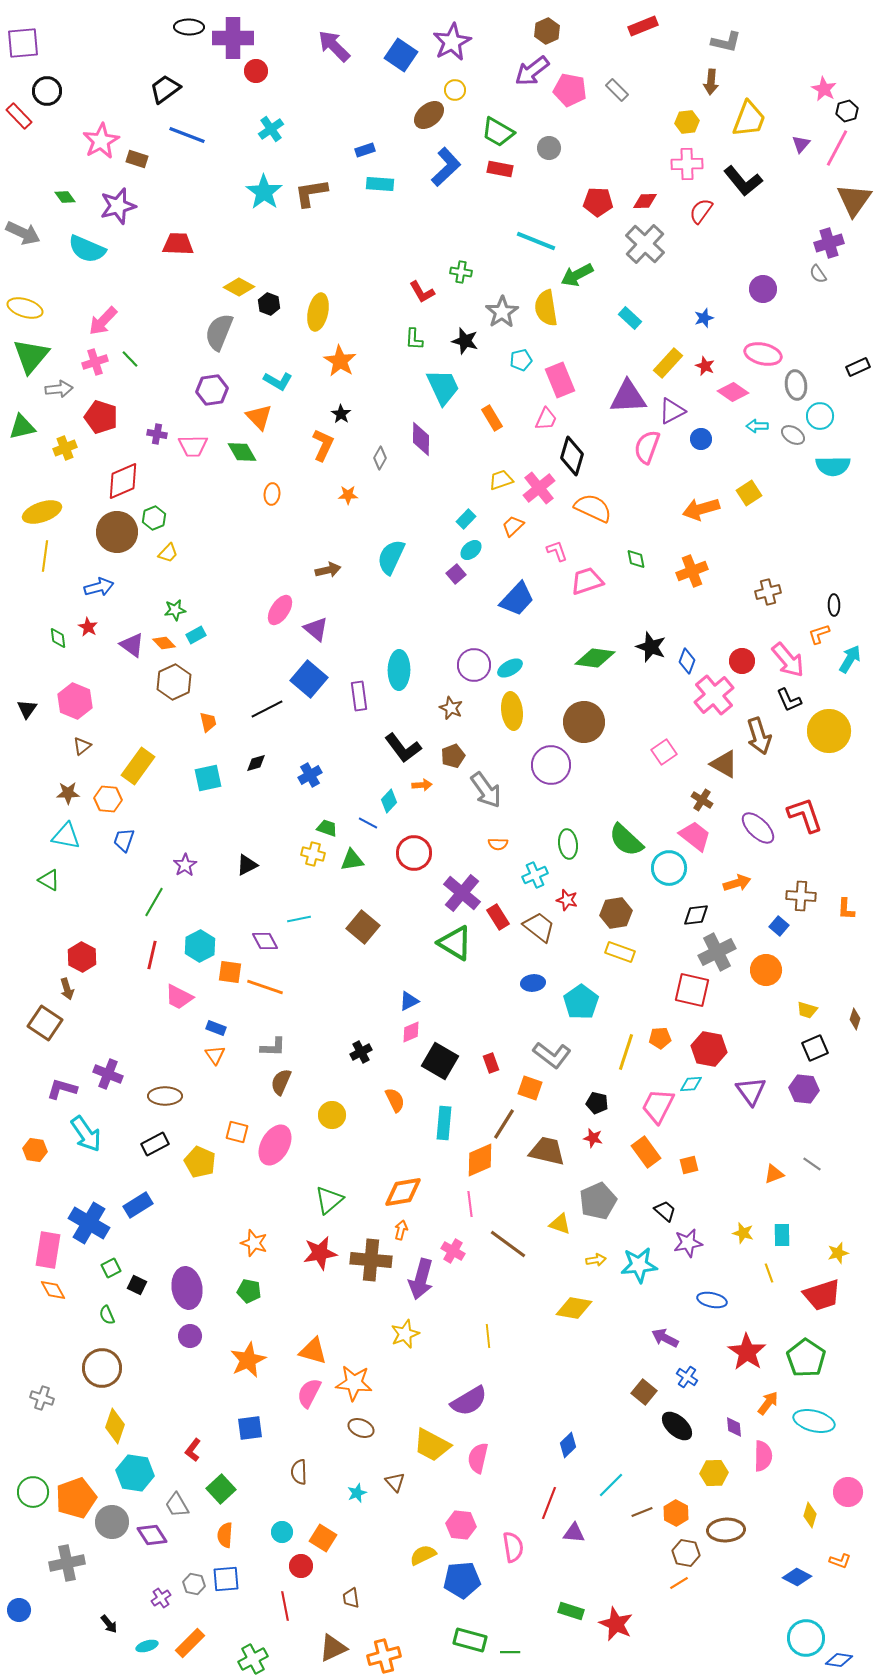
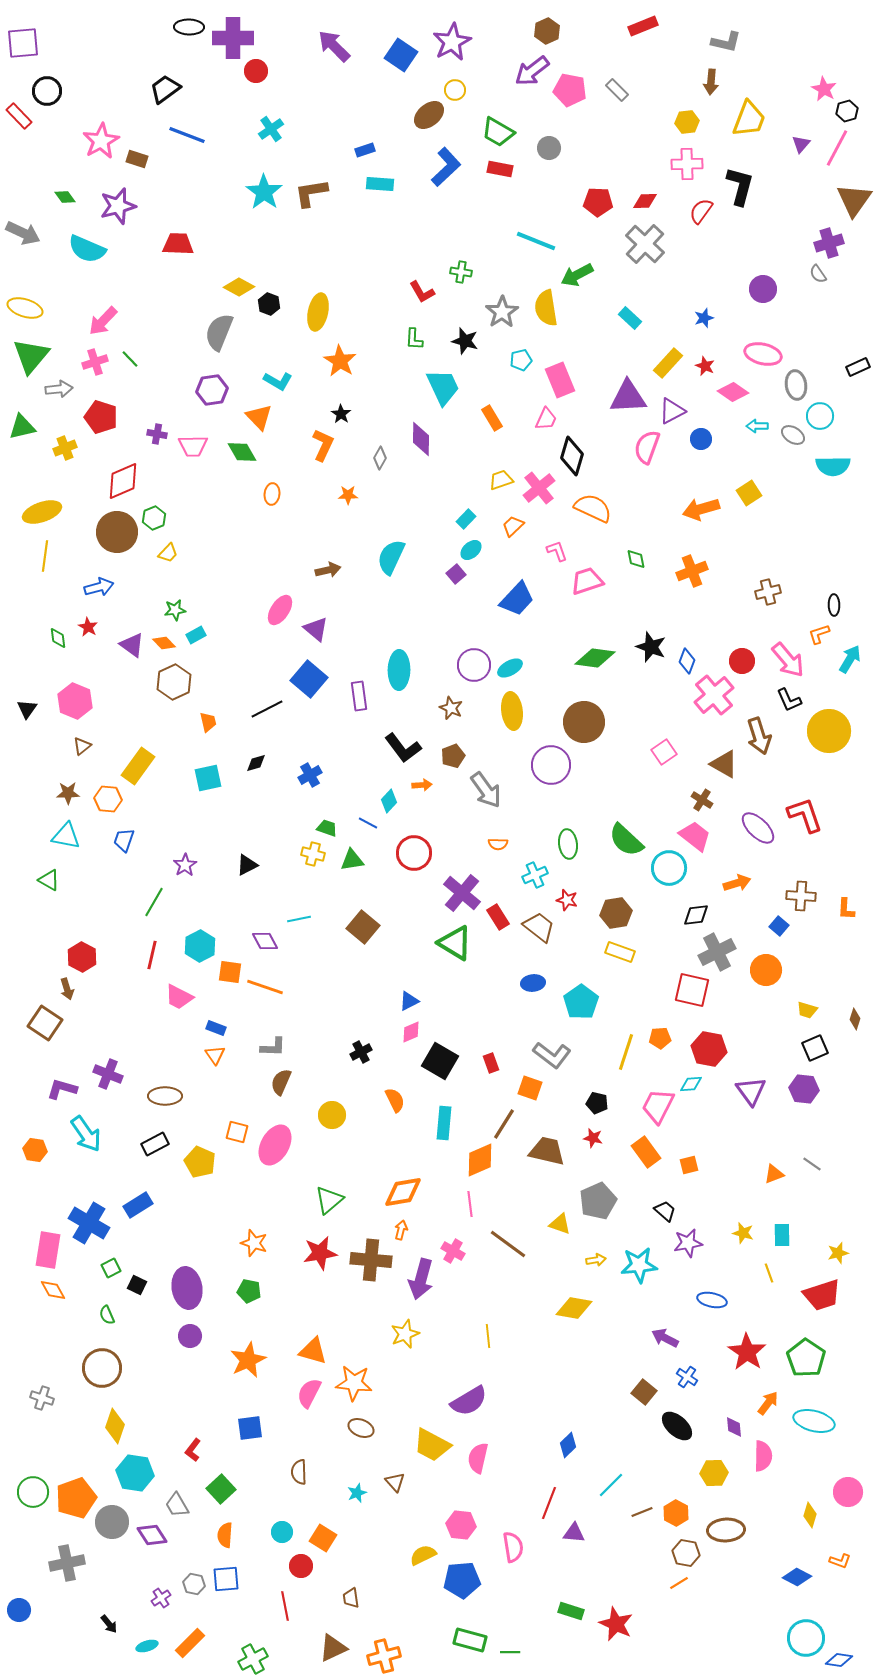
black L-shape at (743, 181): moved 3 px left, 5 px down; rotated 126 degrees counterclockwise
